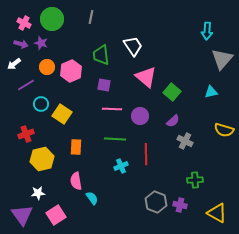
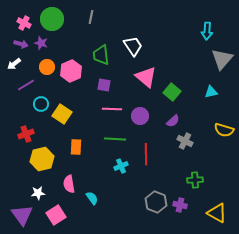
pink semicircle: moved 7 px left, 3 px down
